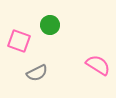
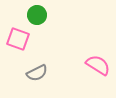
green circle: moved 13 px left, 10 px up
pink square: moved 1 px left, 2 px up
